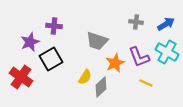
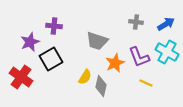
gray diamond: moved 1 px up; rotated 35 degrees counterclockwise
